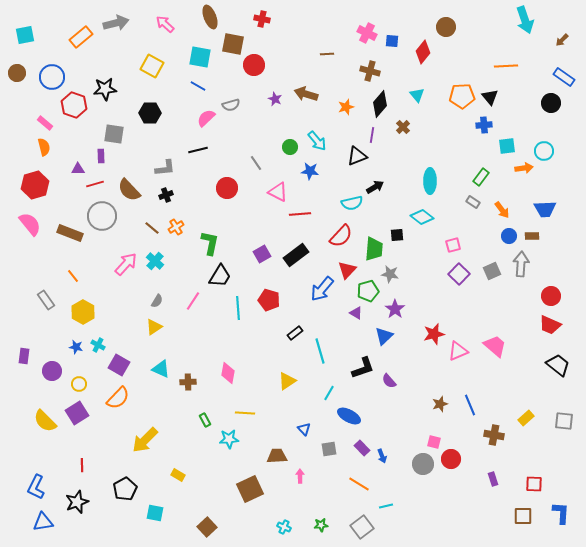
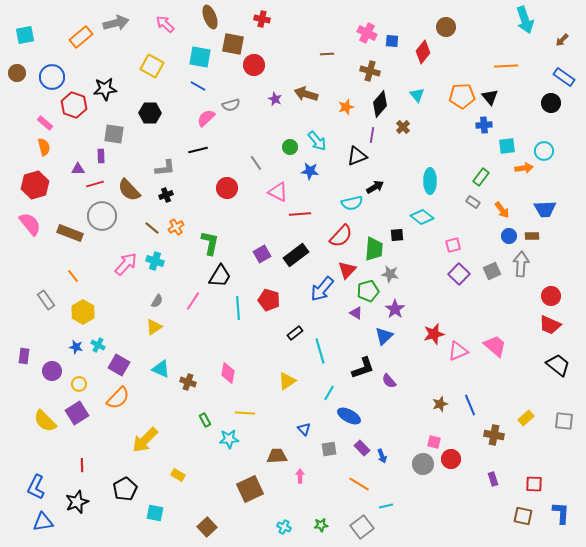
cyan cross at (155, 261): rotated 24 degrees counterclockwise
brown cross at (188, 382): rotated 21 degrees clockwise
brown square at (523, 516): rotated 12 degrees clockwise
